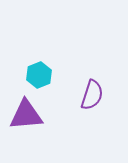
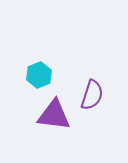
purple triangle: moved 28 px right; rotated 12 degrees clockwise
